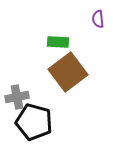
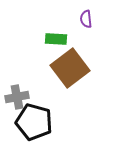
purple semicircle: moved 12 px left
green rectangle: moved 2 px left, 3 px up
brown square: moved 2 px right, 4 px up
